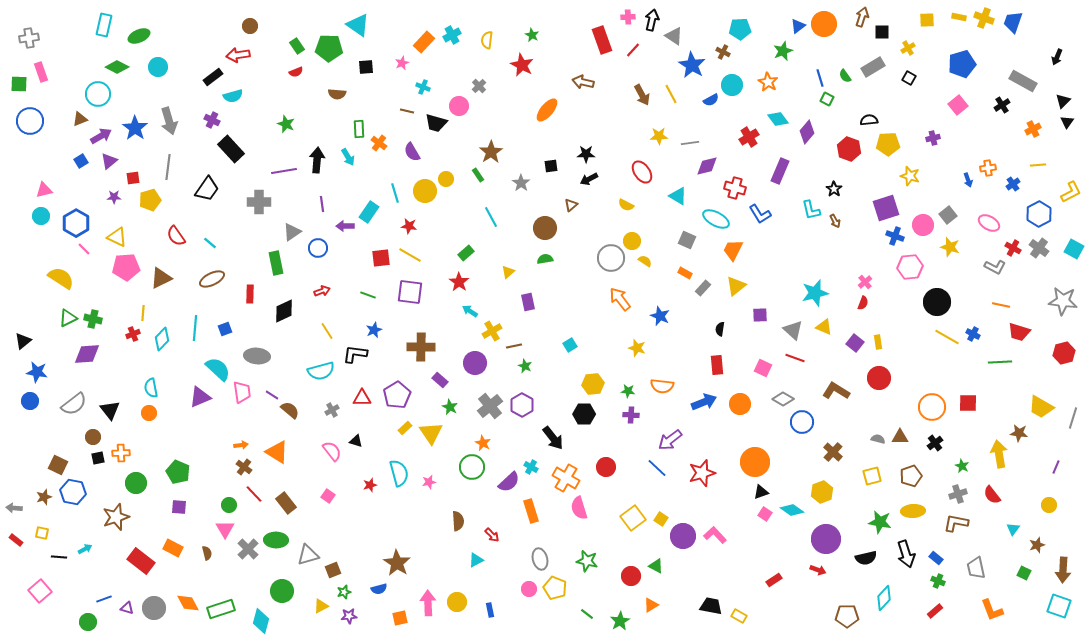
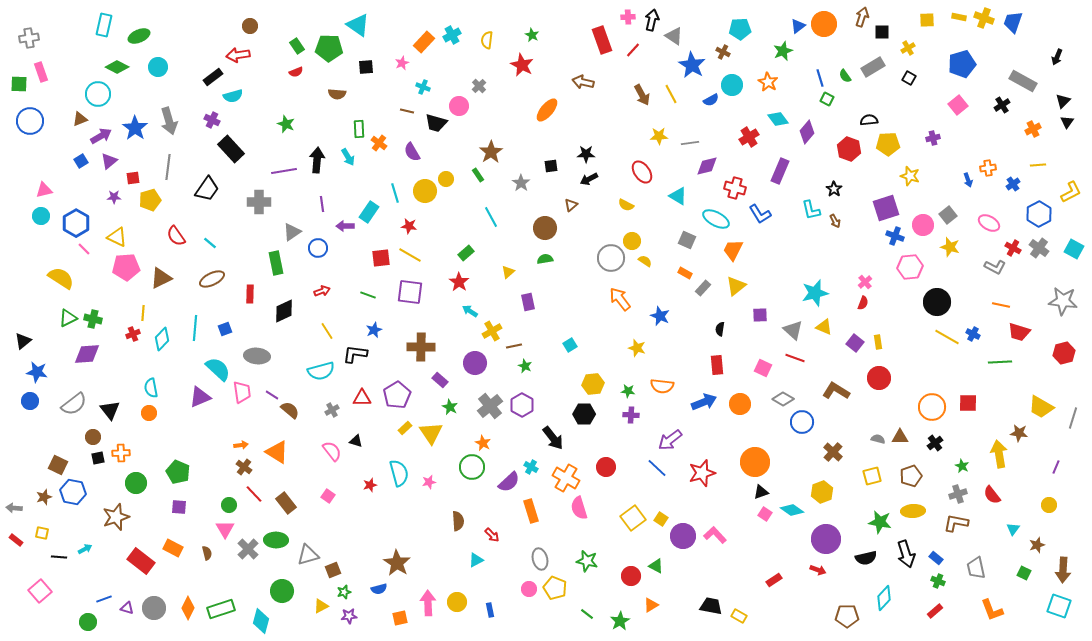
orange diamond at (188, 603): moved 5 px down; rotated 55 degrees clockwise
